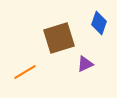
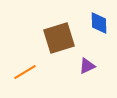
blue diamond: rotated 20 degrees counterclockwise
purple triangle: moved 2 px right, 2 px down
